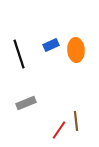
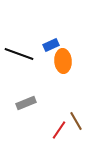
orange ellipse: moved 13 px left, 11 px down
black line: rotated 52 degrees counterclockwise
brown line: rotated 24 degrees counterclockwise
